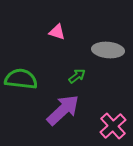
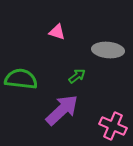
purple arrow: moved 1 px left
pink cross: rotated 24 degrees counterclockwise
